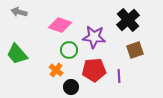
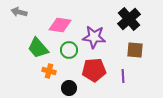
black cross: moved 1 px right, 1 px up
pink diamond: rotated 10 degrees counterclockwise
brown square: rotated 24 degrees clockwise
green trapezoid: moved 21 px right, 6 px up
orange cross: moved 7 px left, 1 px down; rotated 24 degrees counterclockwise
purple line: moved 4 px right
black circle: moved 2 px left, 1 px down
